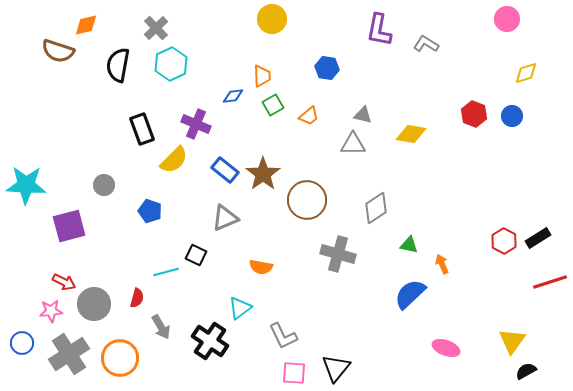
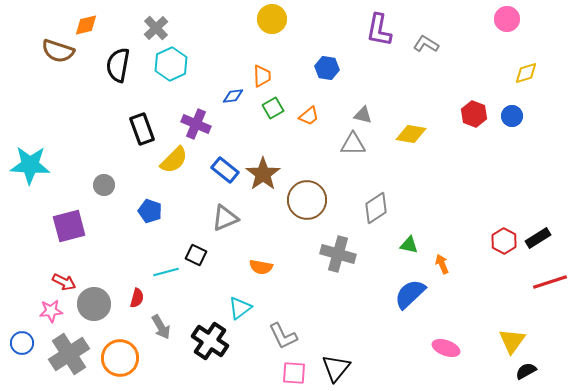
green square at (273, 105): moved 3 px down
cyan star at (26, 185): moved 4 px right, 20 px up
